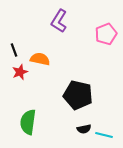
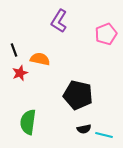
red star: moved 1 px down
